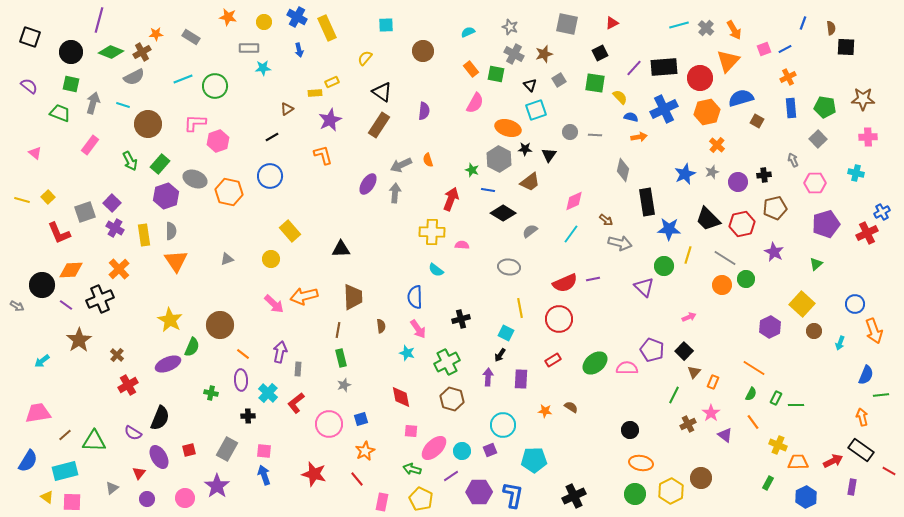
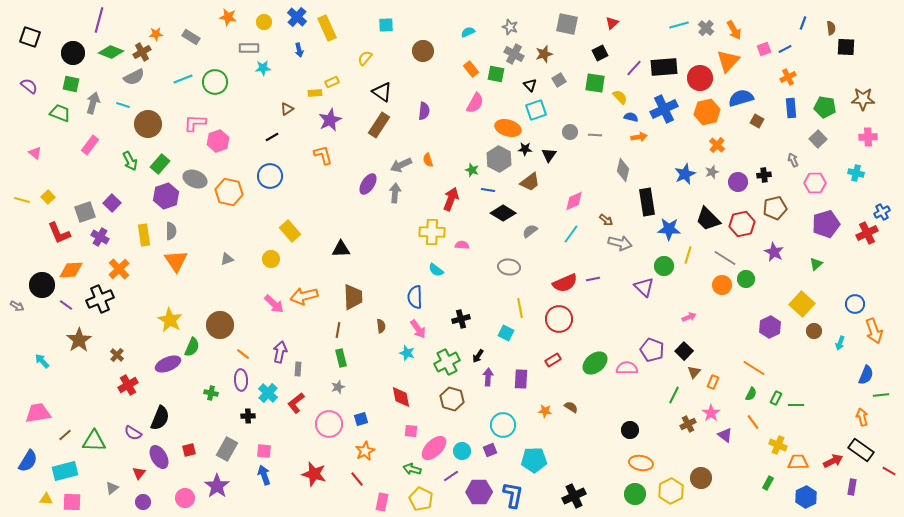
blue cross at (297, 17): rotated 12 degrees clockwise
red triangle at (612, 23): rotated 16 degrees counterclockwise
black circle at (71, 52): moved 2 px right, 1 px down
green circle at (215, 86): moved 4 px up
purple cross at (115, 228): moved 15 px left, 9 px down
black arrow at (500, 355): moved 22 px left, 1 px down
cyan arrow at (42, 361): rotated 84 degrees clockwise
gray star at (344, 385): moved 6 px left, 2 px down
yellow triangle at (47, 497): moved 1 px left, 2 px down; rotated 32 degrees counterclockwise
purple circle at (147, 499): moved 4 px left, 3 px down
